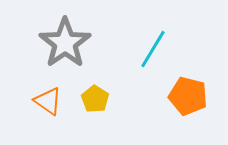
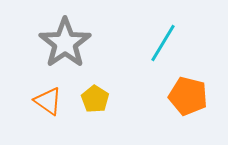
cyan line: moved 10 px right, 6 px up
